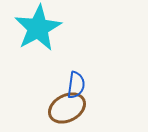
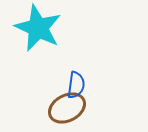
cyan star: rotated 18 degrees counterclockwise
